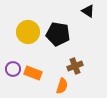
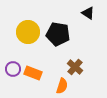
black triangle: moved 2 px down
brown cross: moved 1 px down; rotated 28 degrees counterclockwise
